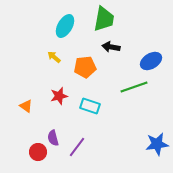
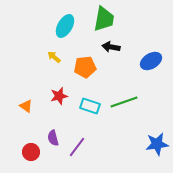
green line: moved 10 px left, 15 px down
red circle: moved 7 px left
